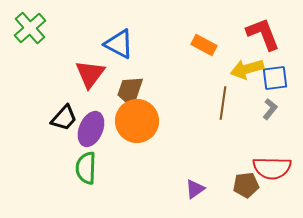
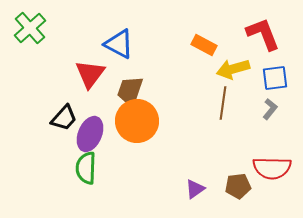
yellow arrow: moved 14 px left
purple ellipse: moved 1 px left, 5 px down
brown pentagon: moved 8 px left, 1 px down
